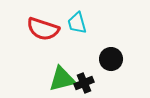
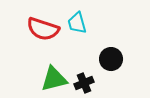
green triangle: moved 8 px left
